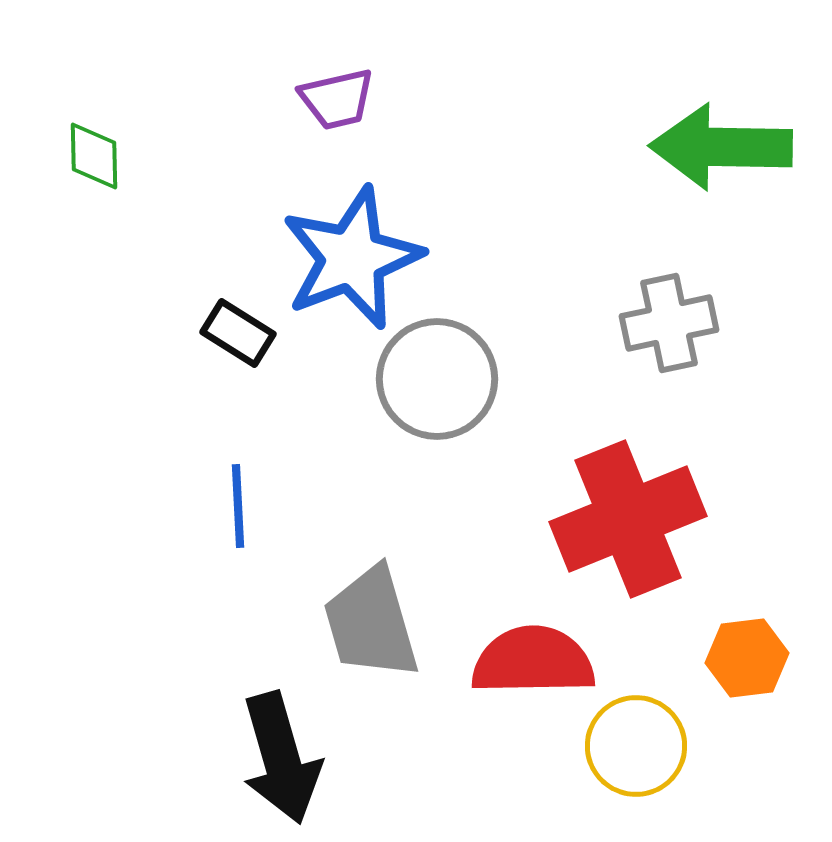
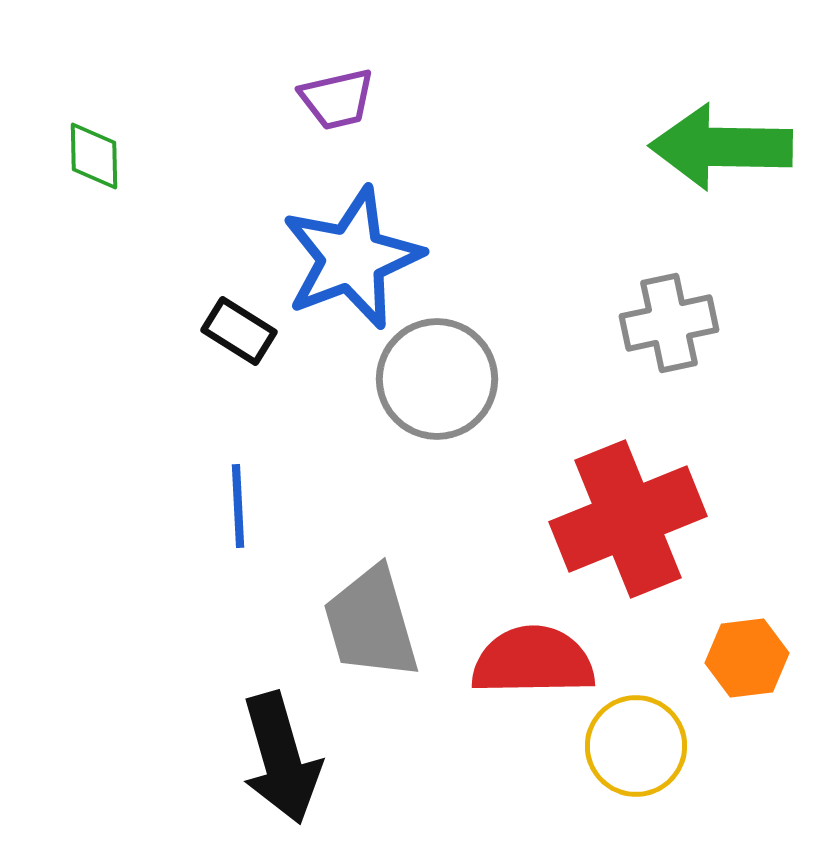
black rectangle: moved 1 px right, 2 px up
